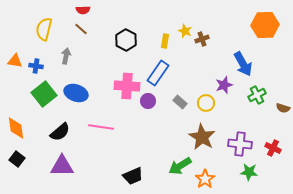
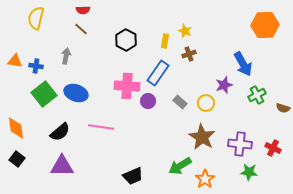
yellow semicircle: moved 8 px left, 11 px up
brown cross: moved 13 px left, 15 px down
